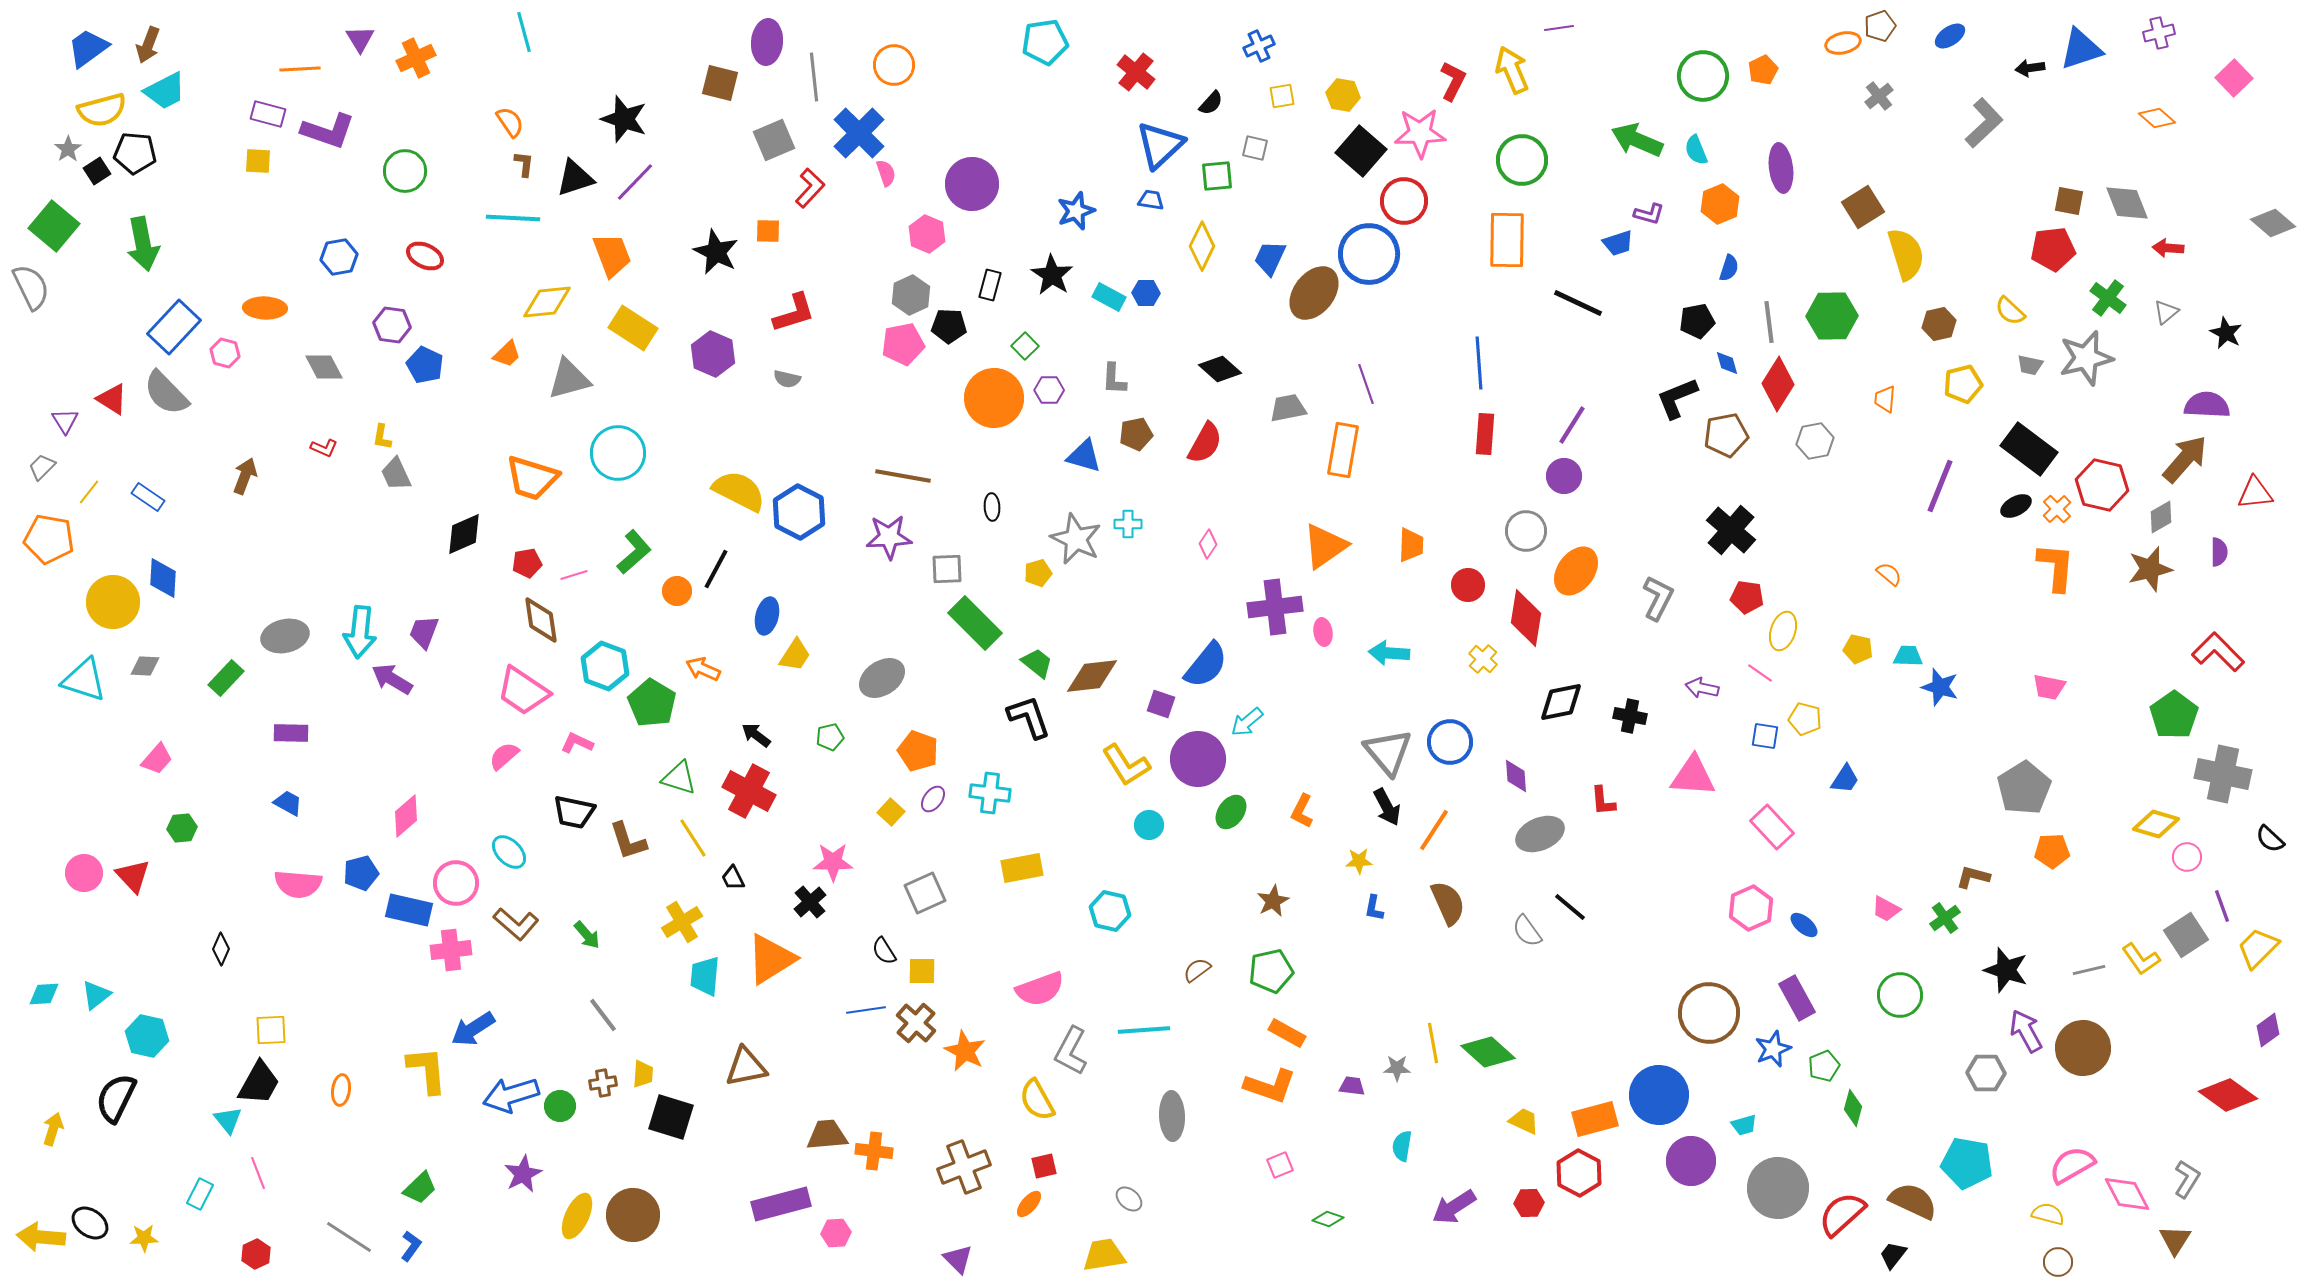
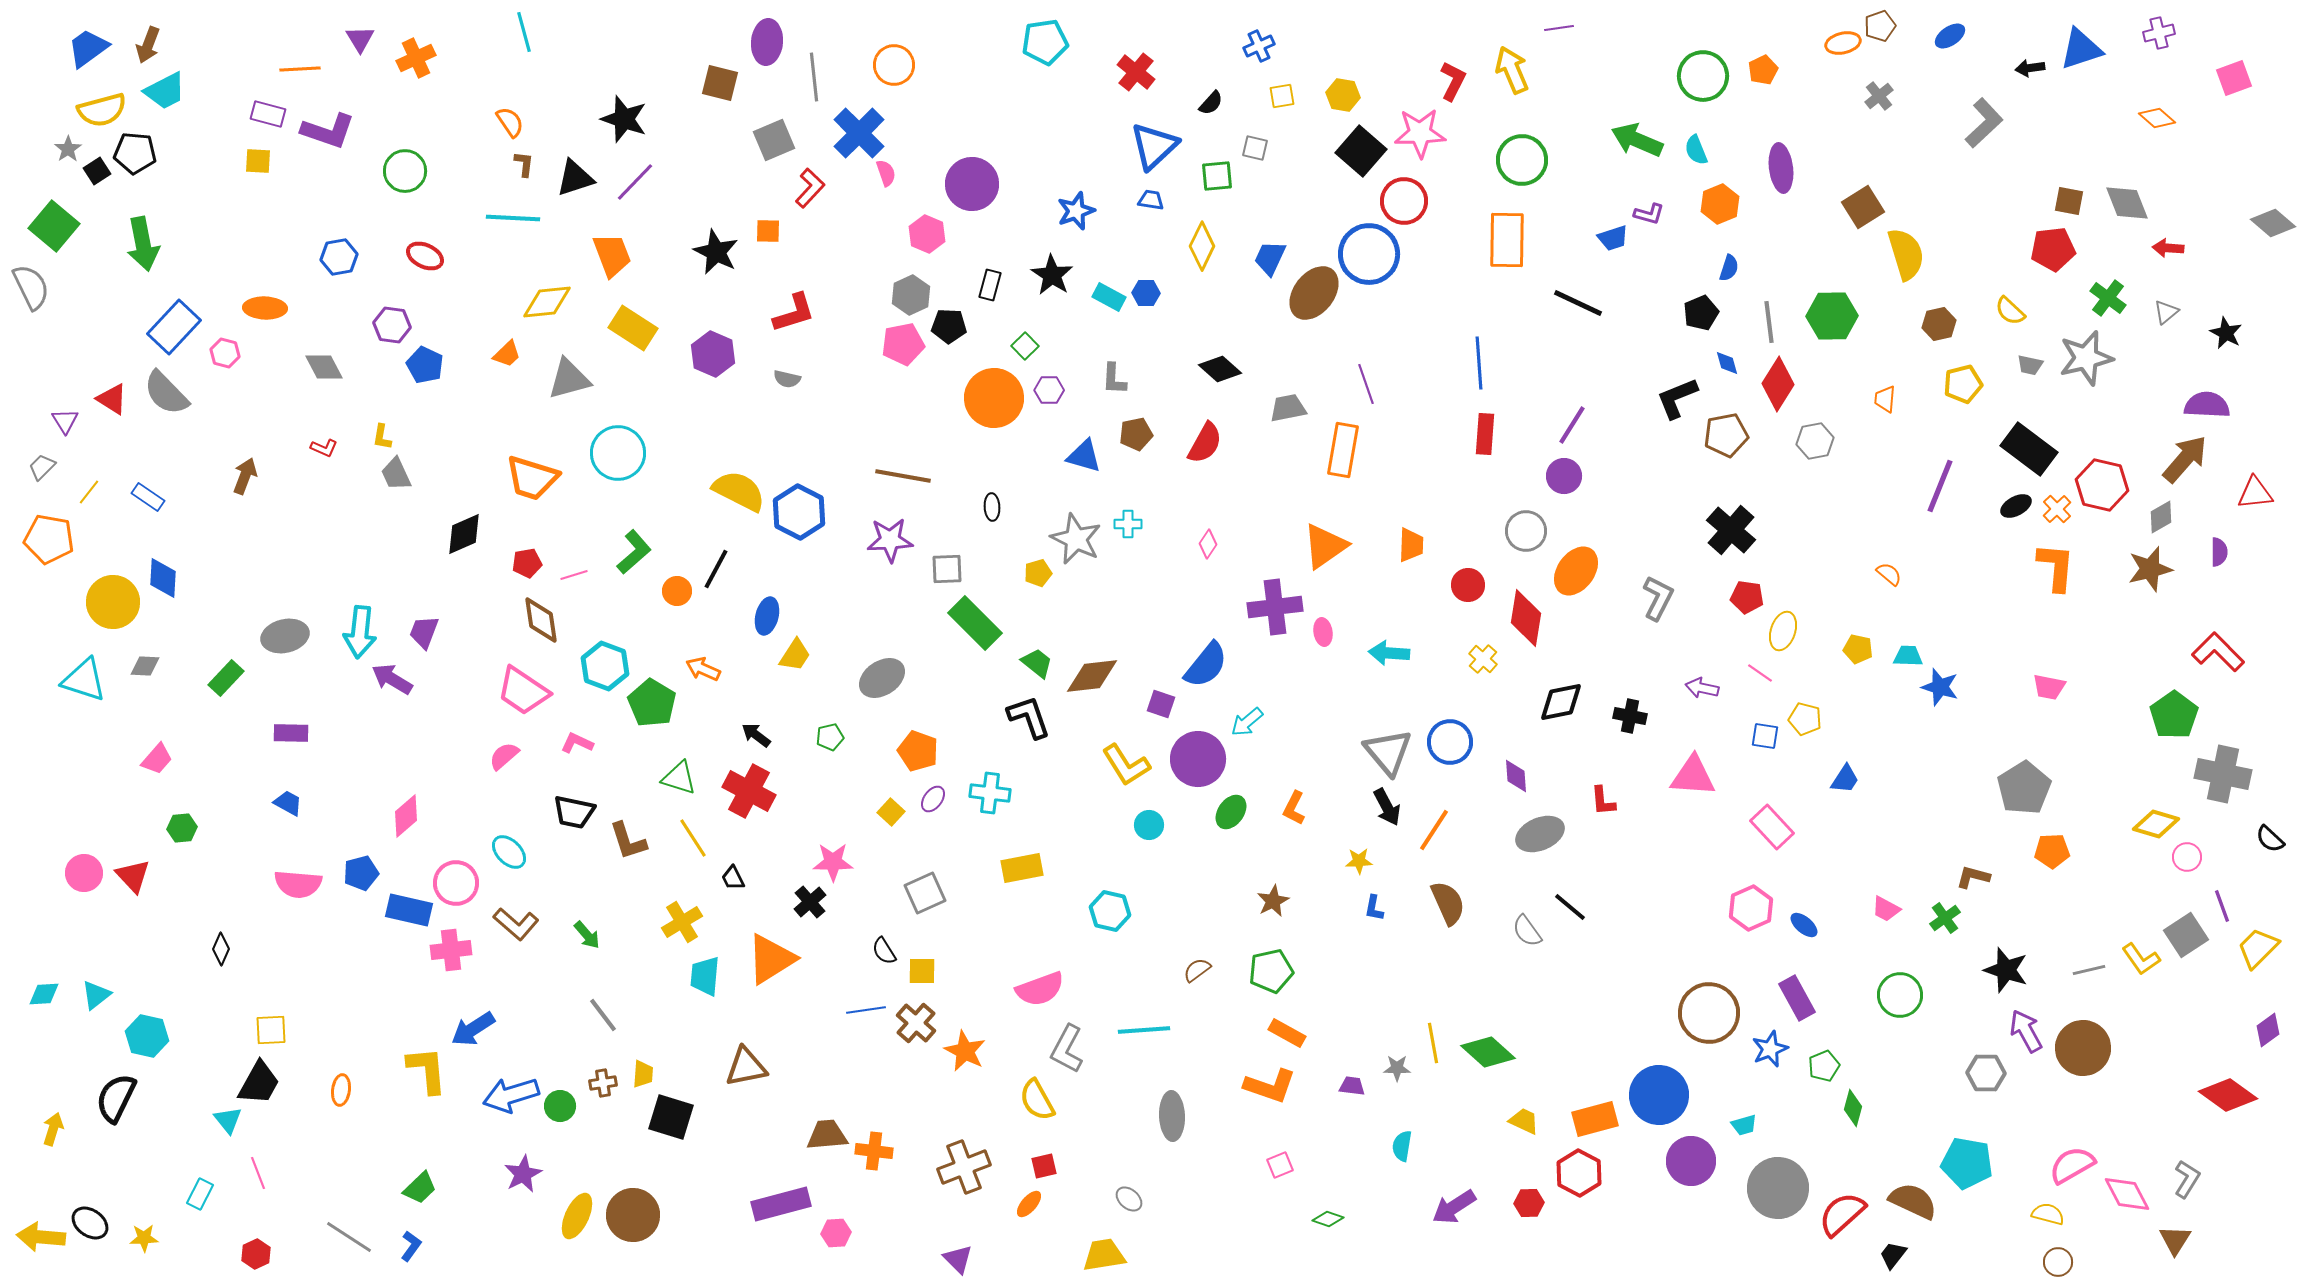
pink square at (2234, 78): rotated 24 degrees clockwise
blue triangle at (1160, 145): moved 6 px left, 1 px down
blue trapezoid at (1618, 243): moved 5 px left, 5 px up
black pentagon at (1697, 321): moved 4 px right, 8 px up; rotated 12 degrees counterclockwise
purple star at (889, 537): moved 1 px right, 3 px down
orange L-shape at (1302, 811): moved 8 px left, 3 px up
blue star at (1773, 1049): moved 3 px left
gray L-shape at (1071, 1051): moved 4 px left, 2 px up
